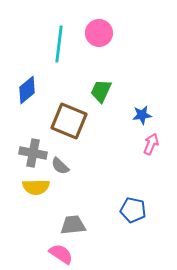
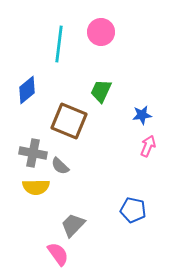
pink circle: moved 2 px right, 1 px up
pink arrow: moved 3 px left, 2 px down
gray trapezoid: rotated 40 degrees counterclockwise
pink semicircle: moved 3 px left; rotated 20 degrees clockwise
